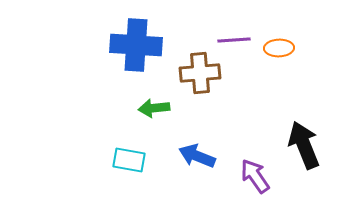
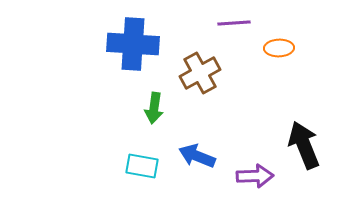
purple line: moved 17 px up
blue cross: moved 3 px left, 1 px up
brown cross: rotated 24 degrees counterclockwise
green arrow: rotated 76 degrees counterclockwise
cyan rectangle: moved 13 px right, 6 px down
purple arrow: rotated 123 degrees clockwise
